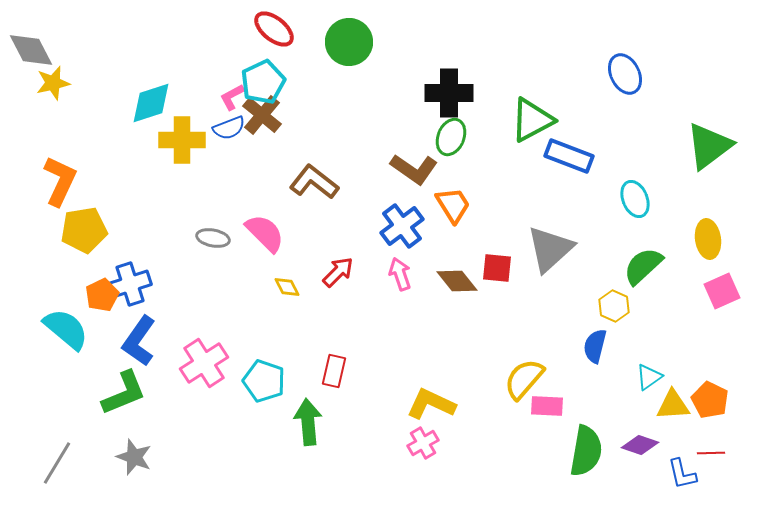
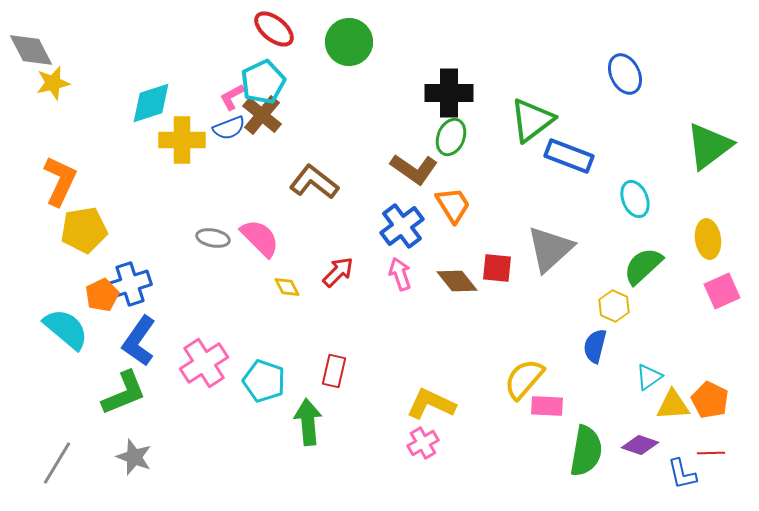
green triangle at (532, 120): rotated 9 degrees counterclockwise
pink semicircle at (265, 233): moved 5 px left, 5 px down
